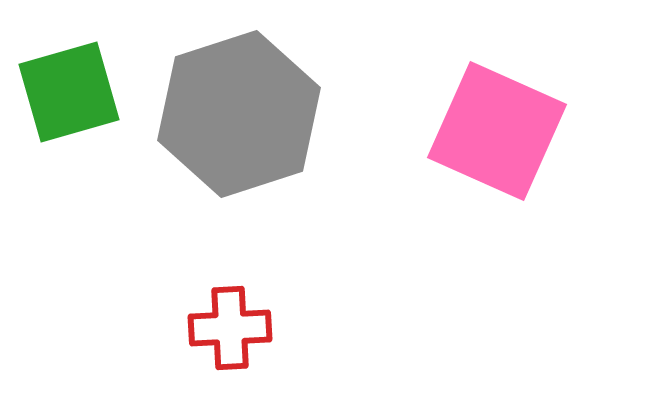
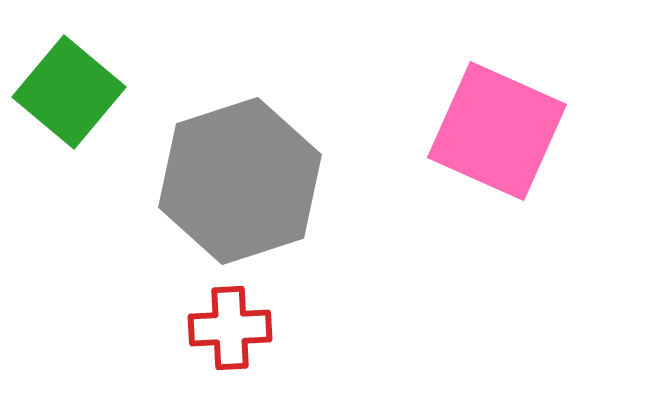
green square: rotated 34 degrees counterclockwise
gray hexagon: moved 1 px right, 67 px down
